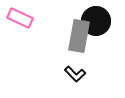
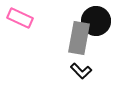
gray rectangle: moved 2 px down
black L-shape: moved 6 px right, 3 px up
